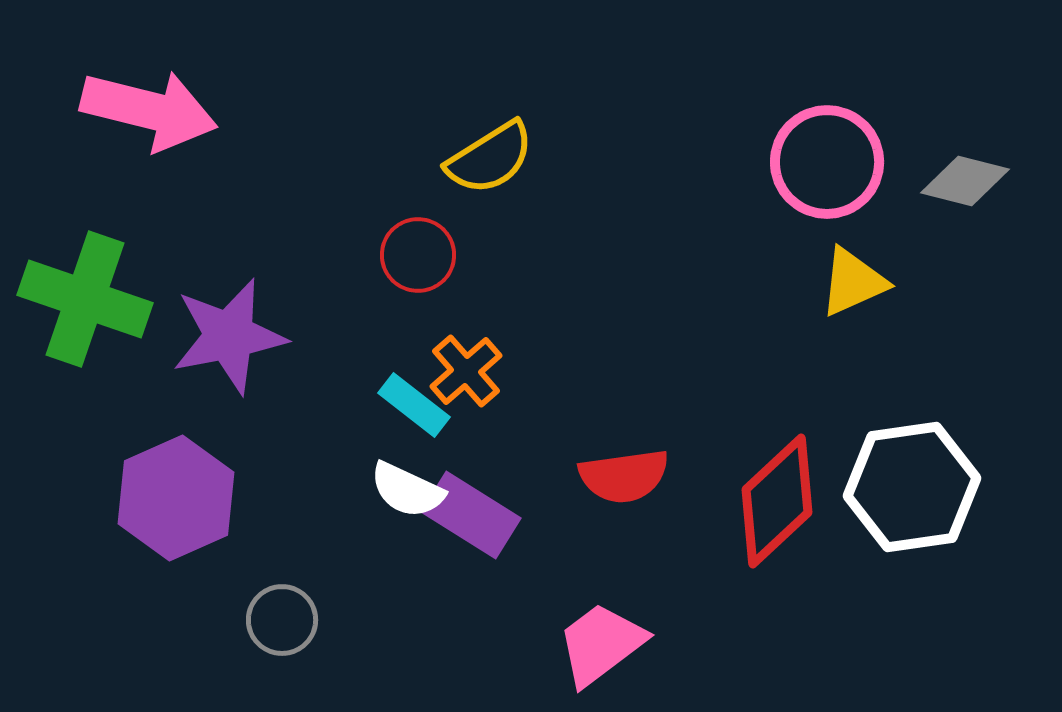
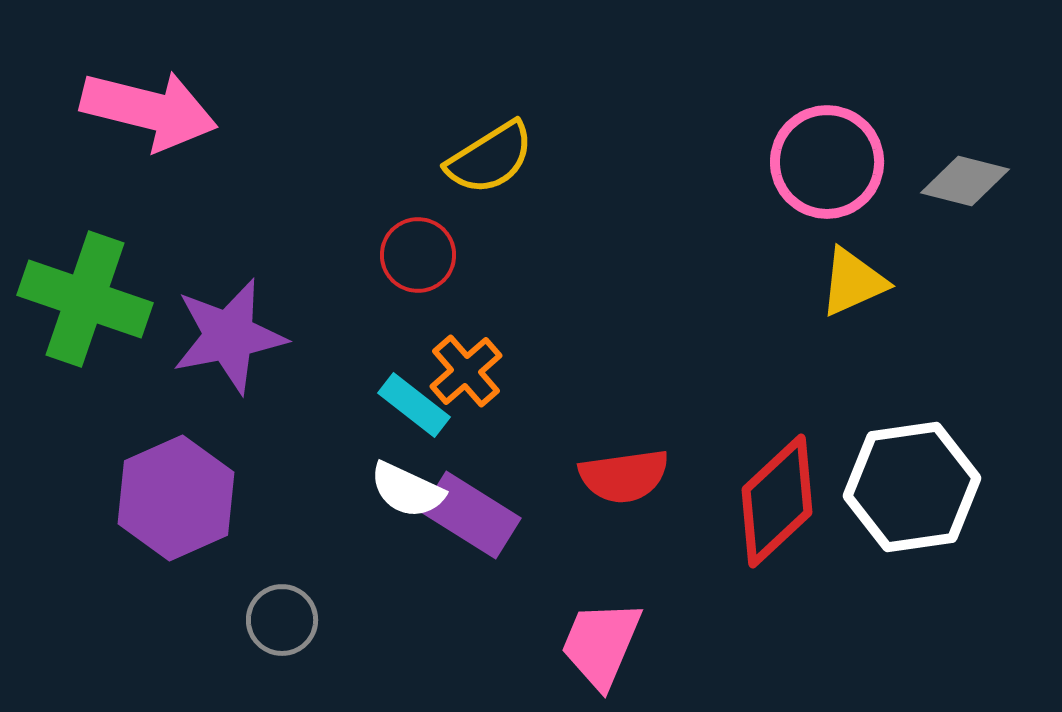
pink trapezoid: rotated 30 degrees counterclockwise
